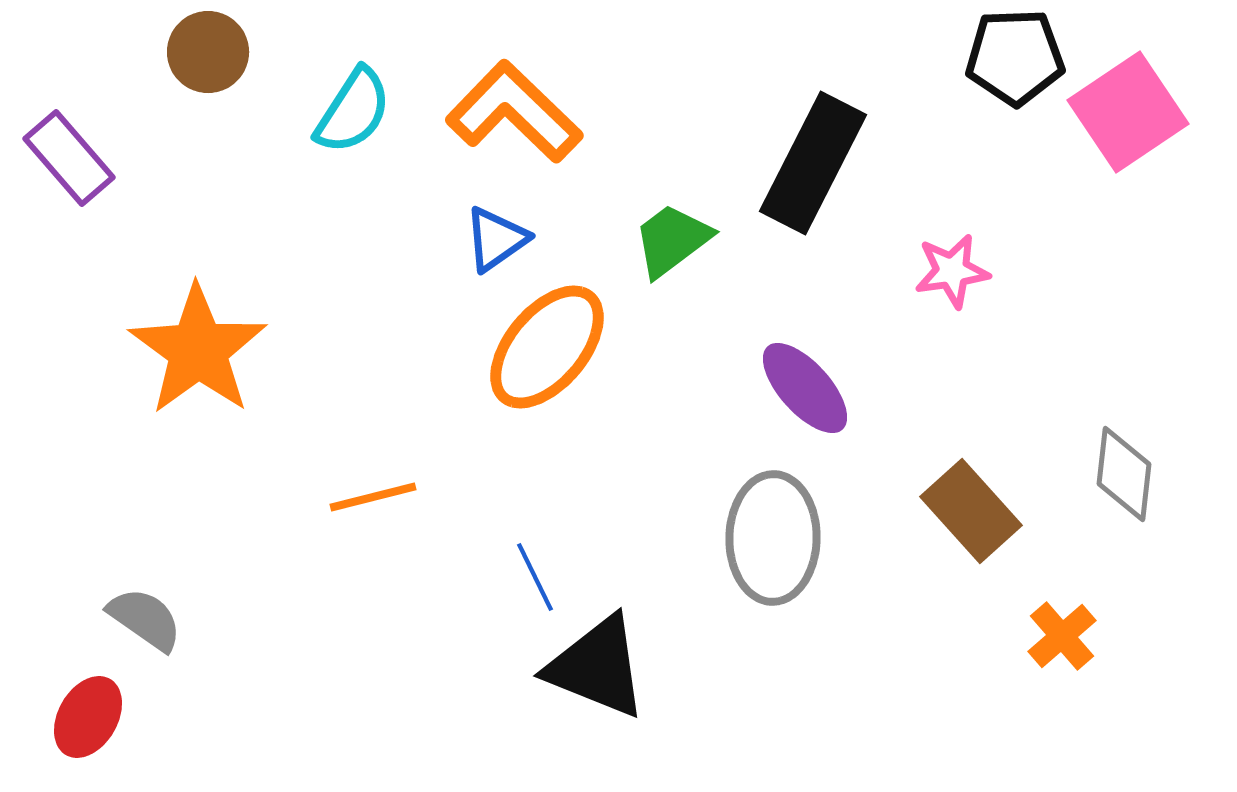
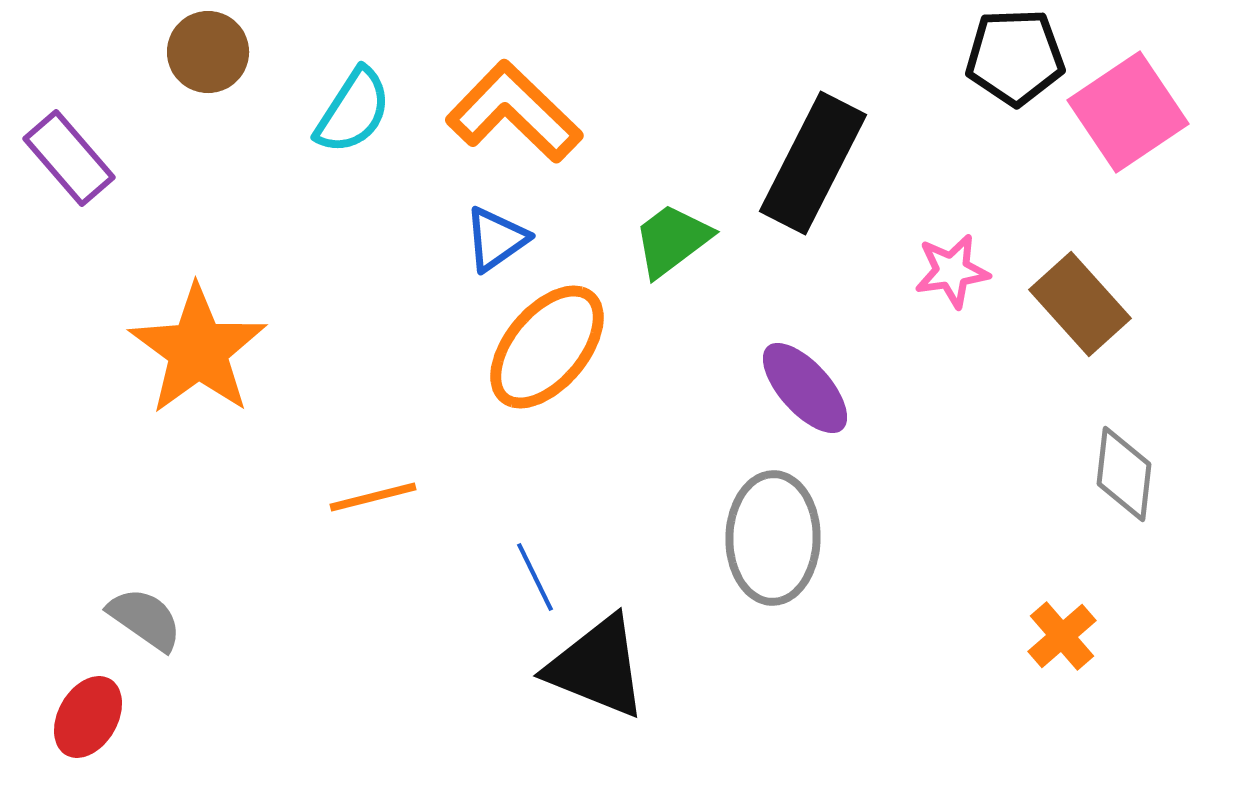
brown rectangle: moved 109 px right, 207 px up
